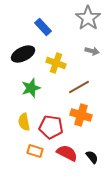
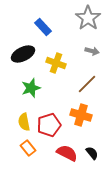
brown line: moved 8 px right, 3 px up; rotated 15 degrees counterclockwise
red pentagon: moved 2 px left, 2 px up; rotated 25 degrees counterclockwise
orange rectangle: moved 7 px left, 3 px up; rotated 35 degrees clockwise
black semicircle: moved 4 px up
